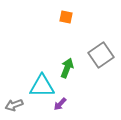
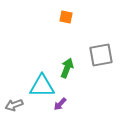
gray square: rotated 25 degrees clockwise
